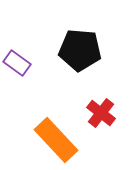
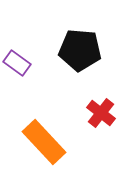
orange rectangle: moved 12 px left, 2 px down
